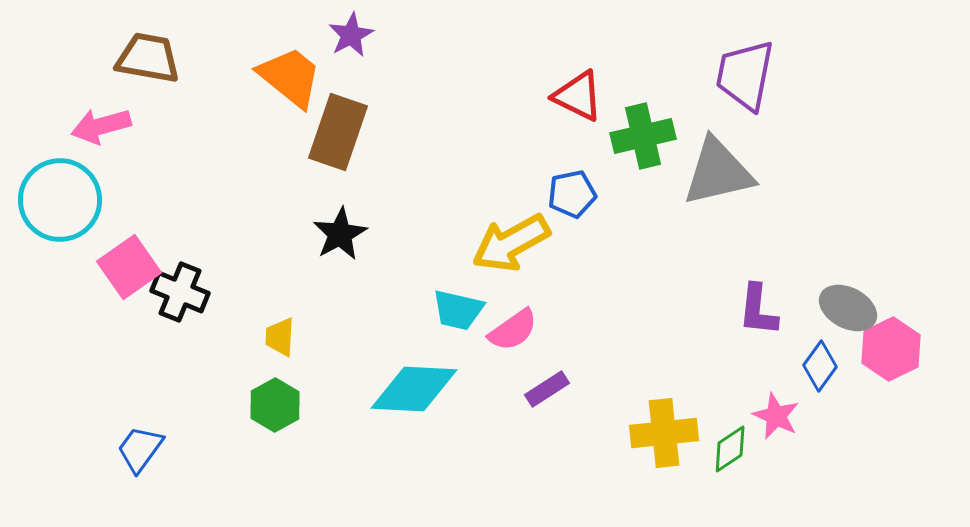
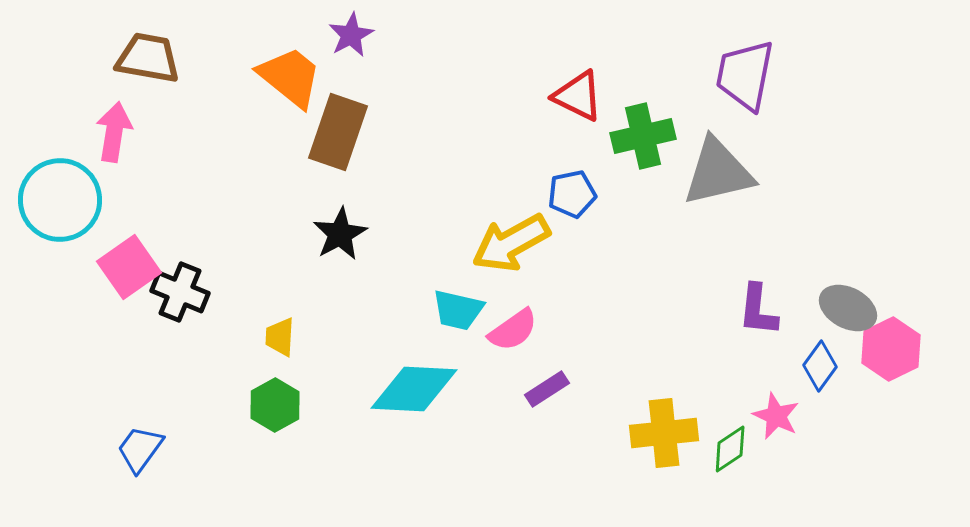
pink arrow: moved 13 px right, 6 px down; rotated 114 degrees clockwise
